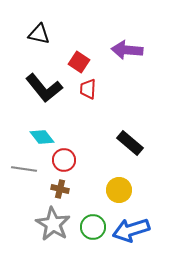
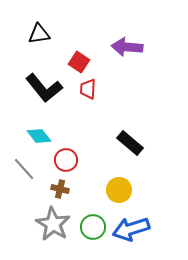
black triangle: rotated 20 degrees counterclockwise
purple arrow: moved 3 px up
cyan diamond: moved 3 px left, 1 px up
red circle: moved 2 px right
gray line: rotated 40 degrees clockwise
blue arrow: moved 1 px up
